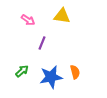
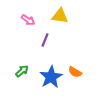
yellow triangle: moved 2 px left
purple line: moved 3 px right, 3 px up
orange semicircle: rotated 136 degrees clockwise
blue star: rotated 20 degrees counterclockwise
